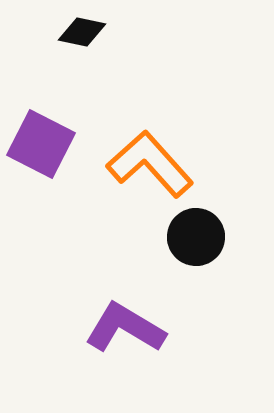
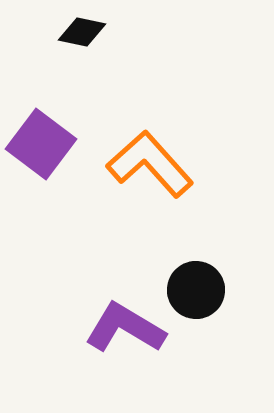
purple square: rotated 10 degrees clockwise
black circle: moved 53 px down
